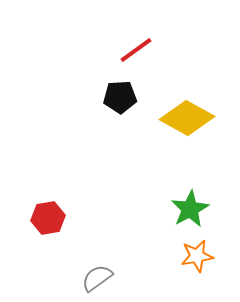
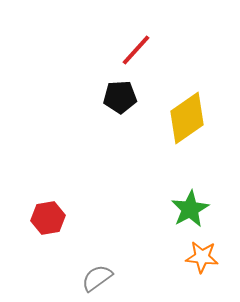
red line: rotated 12 degrees counterclockwise
yellow diamond: rotated 64 degrees counterclockwise
orange star: moved 5 px right, 1 px down; rotated 16 degrees clockwise
